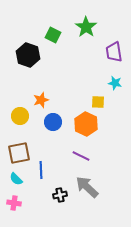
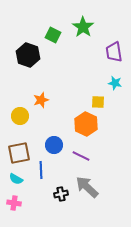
green star: moved 3 px left
blue circle: moved 1 px right, 23 px down
cyan semicircle: rotated 16 degrees counterclockwise
black cross: moved 1 px right, 1 px up
